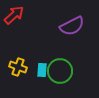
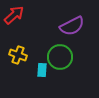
yellow cross: moved 12 px up
green circle: moved 14 px up
